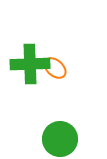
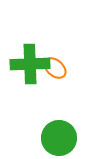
green circle: moved 1 px left, 1 px up
